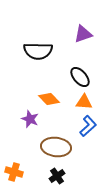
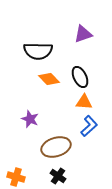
black ellipse: rotated 15 degrees clockwise
orange diamond: moved 20 px up
blue L-shape: moved 1 px right
brown ellipse: rotated 24 degrees counterclockwise
orange cross: moved 2 px right, 5 px down
black cross: moved 1 px right; rotated 21 degrees counterclockwise
